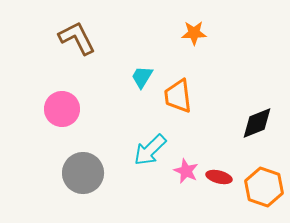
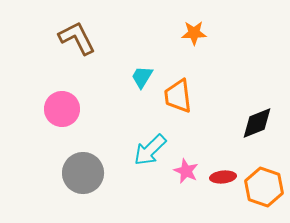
red ellipse: moved 4 px right; rotated 20 degrees counterclockwise
